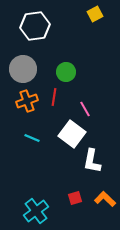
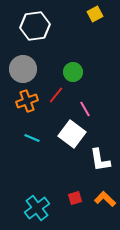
green circle: moved 7 px right
red line: moved 2 px right, 2 px up; rotated 30 degrees clockwise
white L-shape: moved 8 px right, 1 px up; rotated 20 degrees counterclockwise
cyan cross: moved 1 px right, 3 px up
